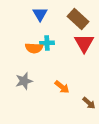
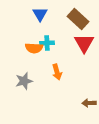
orange arrow: moved 5 px left, 15 px up; rotated 35 degrees clockwise
brown arrow: rotated 136 degrees clockwise
